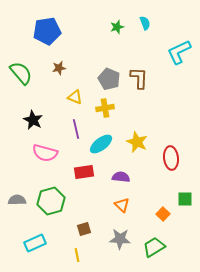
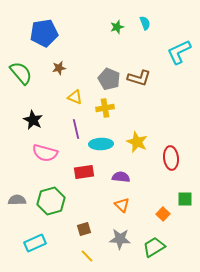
blue pentagon: moved 3 px left, 2 px down
brown L-shape: rotated 105 degrees clockwise
cyan ellipse: rotated 35 degrees clockwise
yellow line: moved 10 px right, 1 px down; rotated 32 degrees counterclockwise
